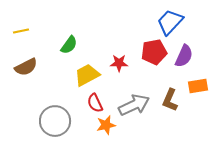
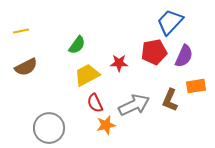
green semicircle: moved 8 px right
orange rectangle: moved 2 px left
gray circle: moved 6 px left, 7 px down
